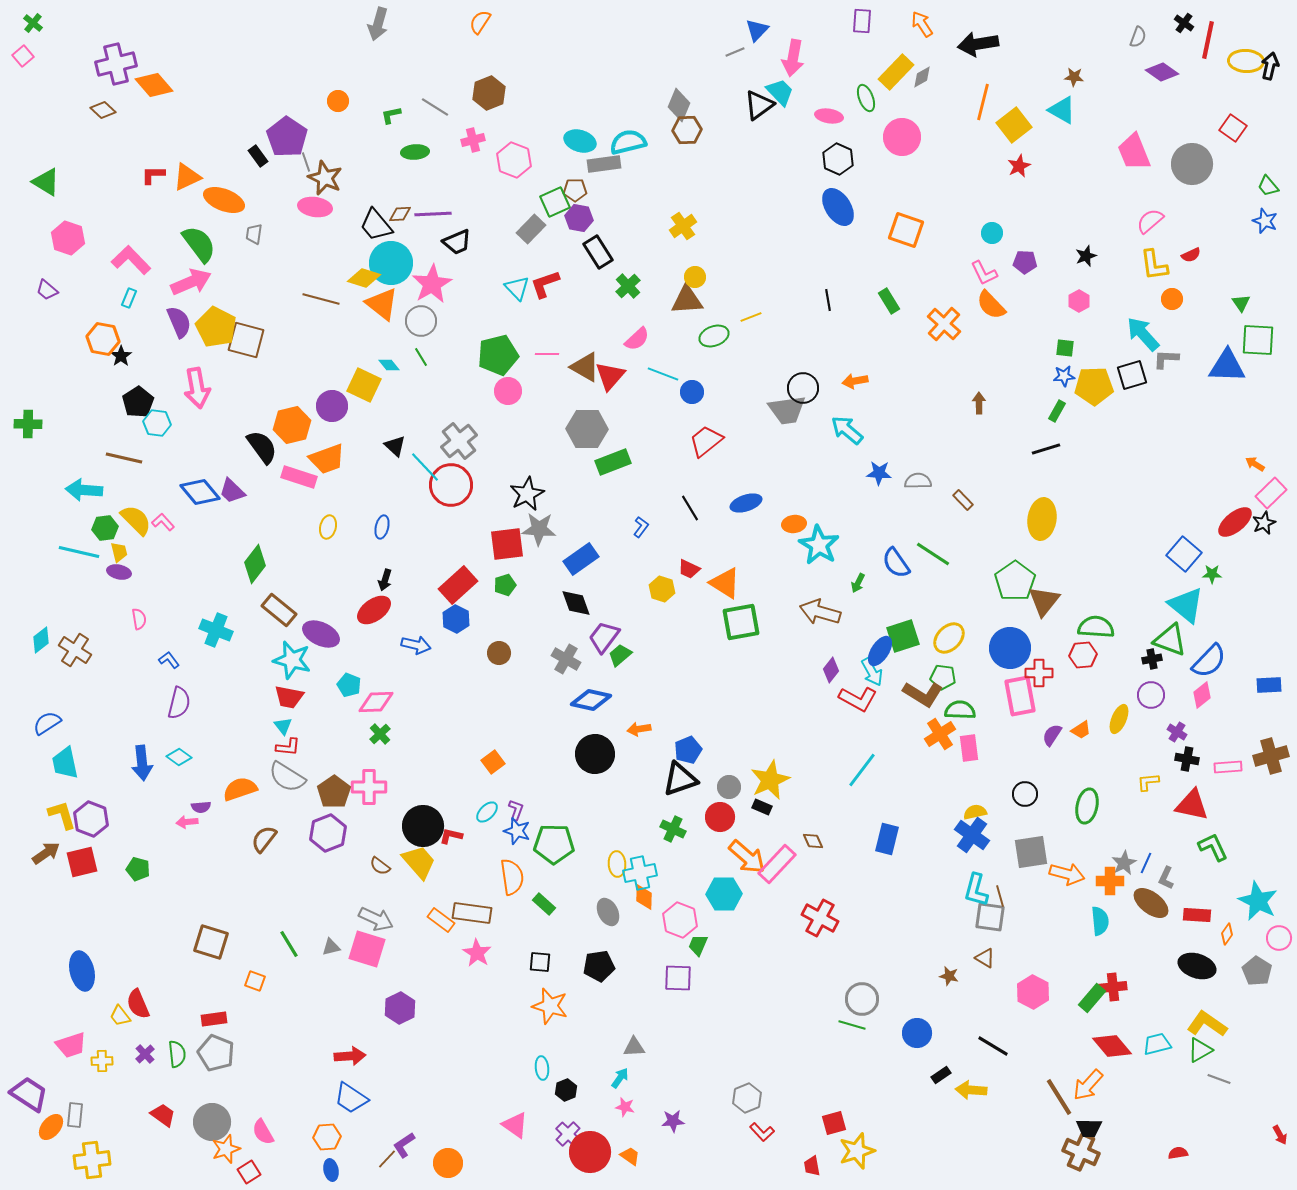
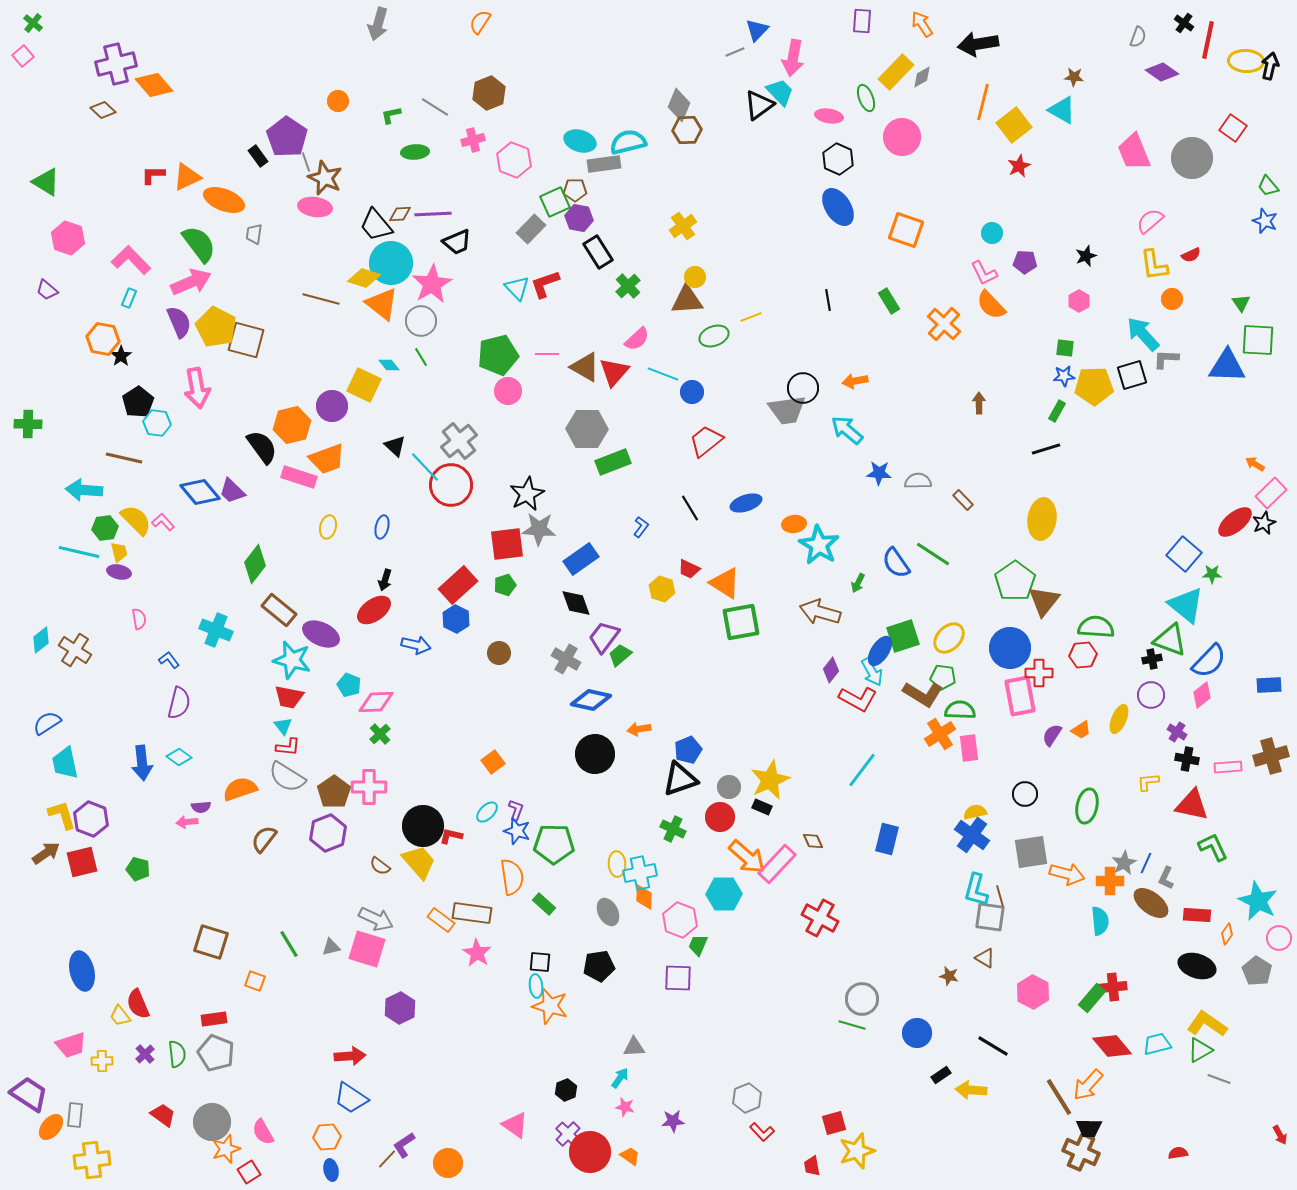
gray circle at (1192, 164): moved 6 px up
red triangle at (610, 376): moved 4 px right, 4 px up
cyan ellipse at (542, 1068): moved 6 px left, 82 px up
